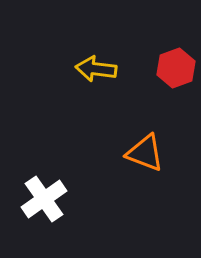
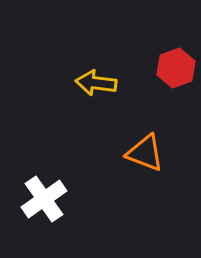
yellow arrow: moved 14 px down
